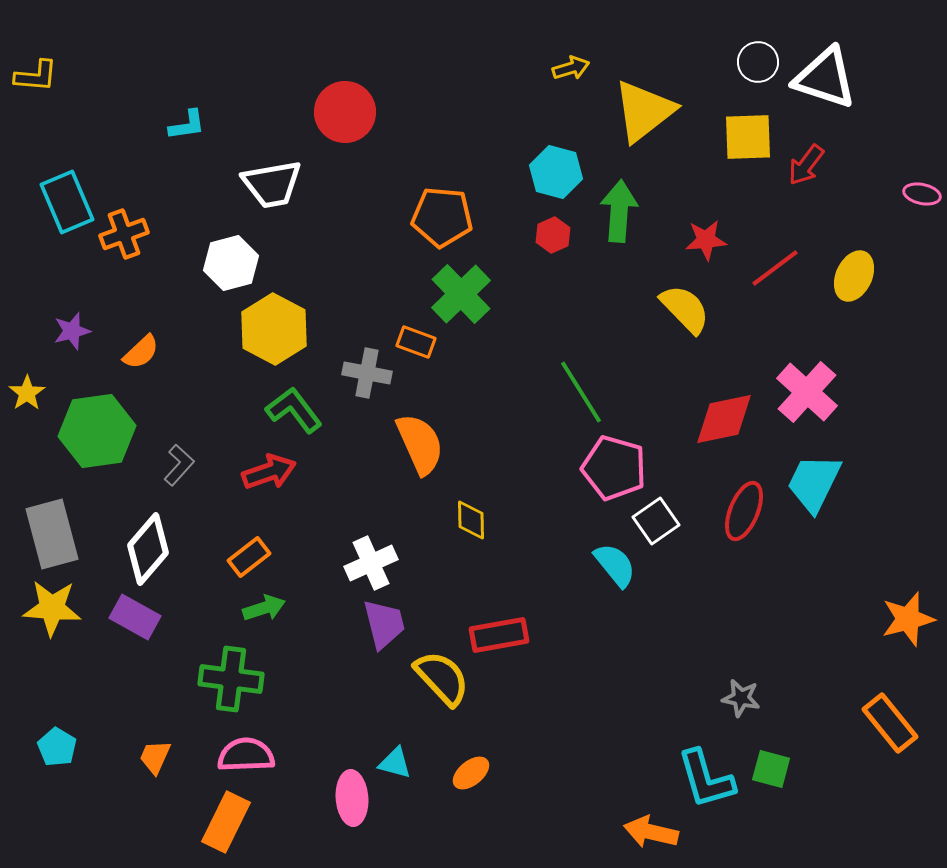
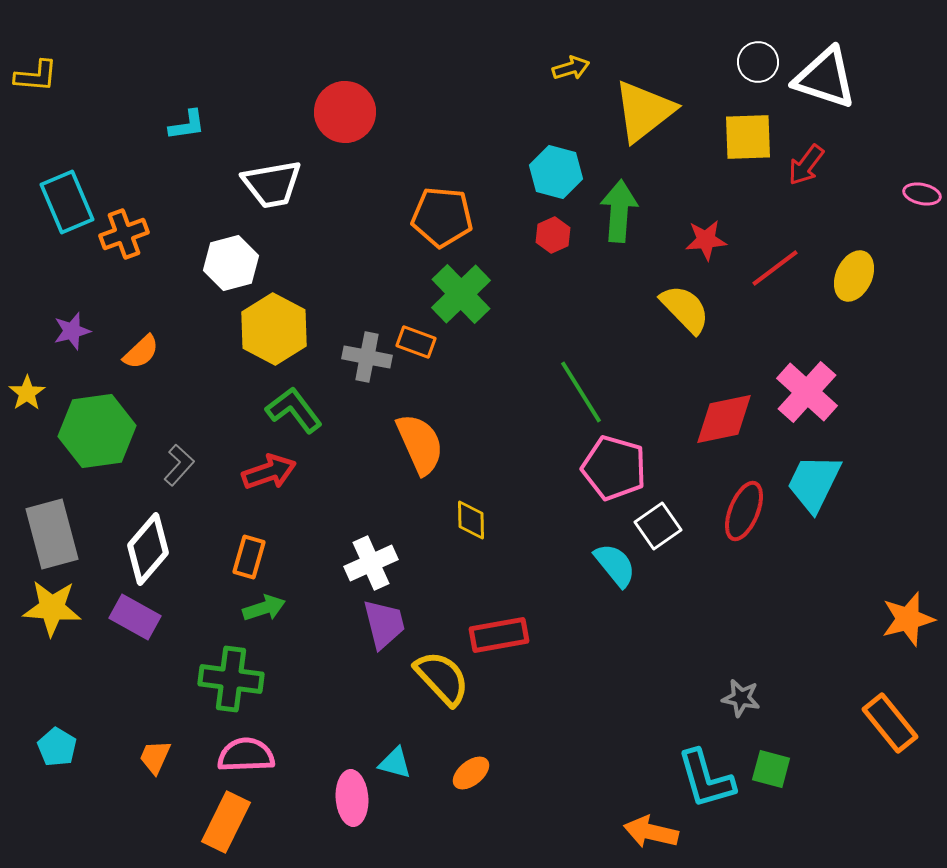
gray cross at (367, 373): moved 16 px up
white square at (656, 521): moved 2 px right, 5 px down
orange rectangle at (249, 557): rotated 36 degrees counterclockwise
